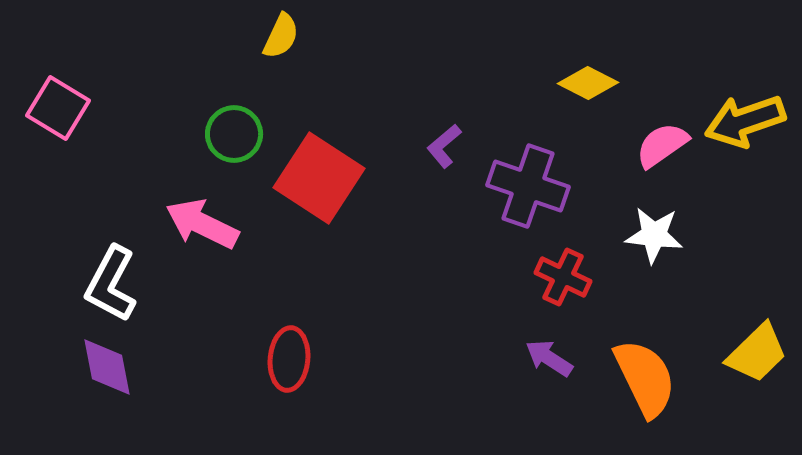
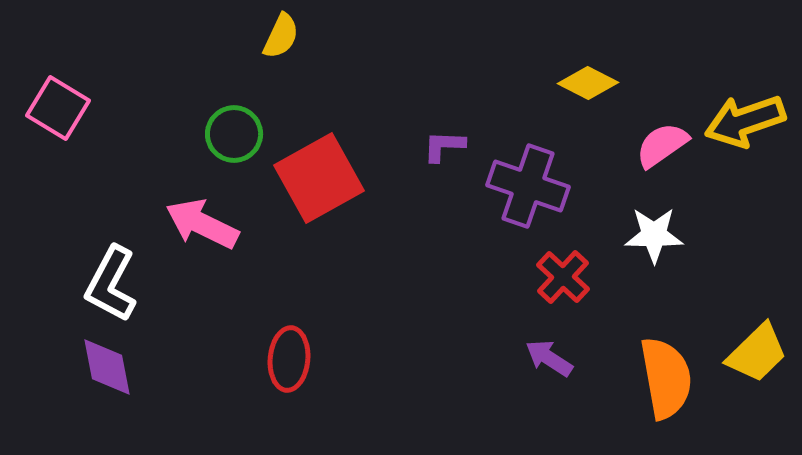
purple L-shape: rotated 42 degrees clockwise
red square: rotated 28 degrees clockwise
white star: rotated 6 degrees counterclockwise
red cross: rotated 18 degrees clockwise
orange semicircle: moved 21 px right; rotated 16 degrees clockwise
